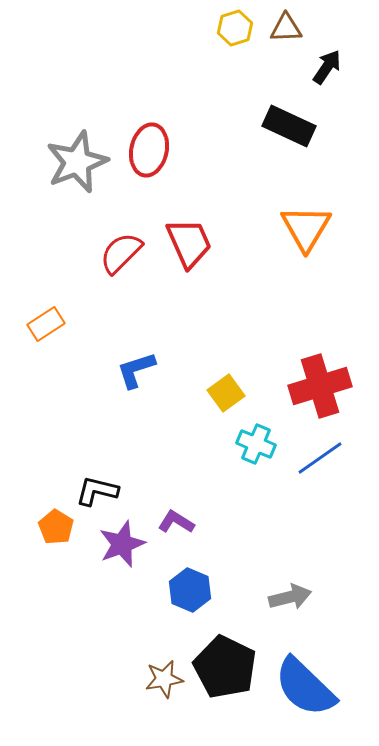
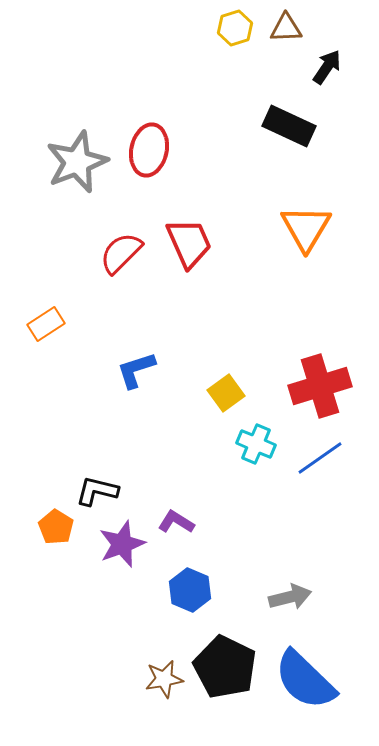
blue semicircle: moved 7 px up
